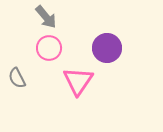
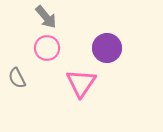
pink circle: moved 2 px left
pink triangle: moved 3 px right, 2 px down
